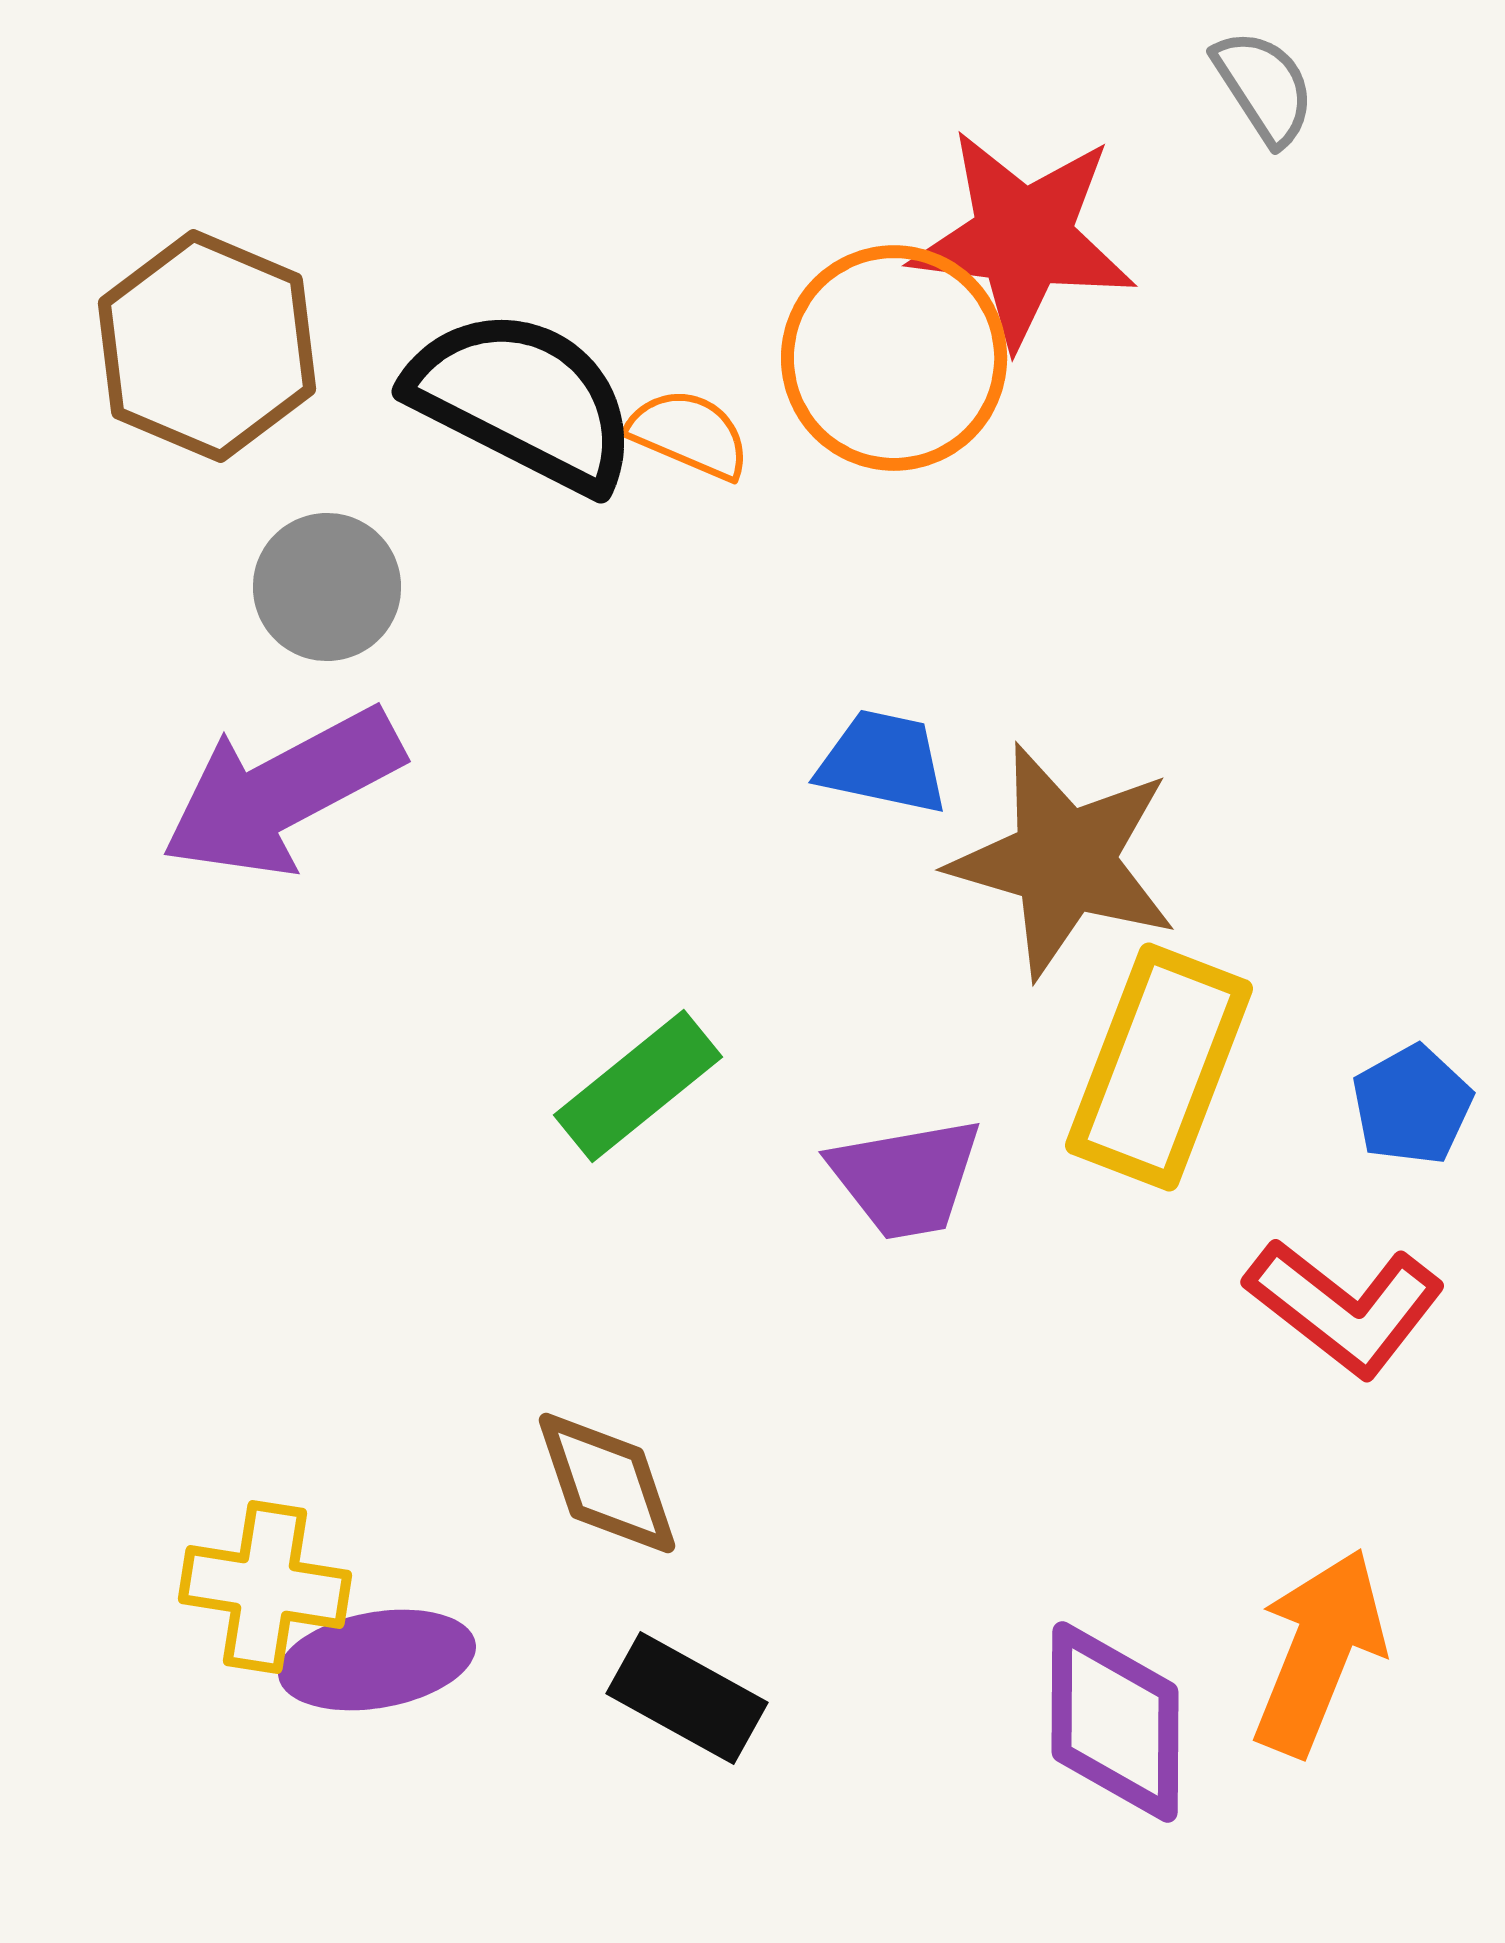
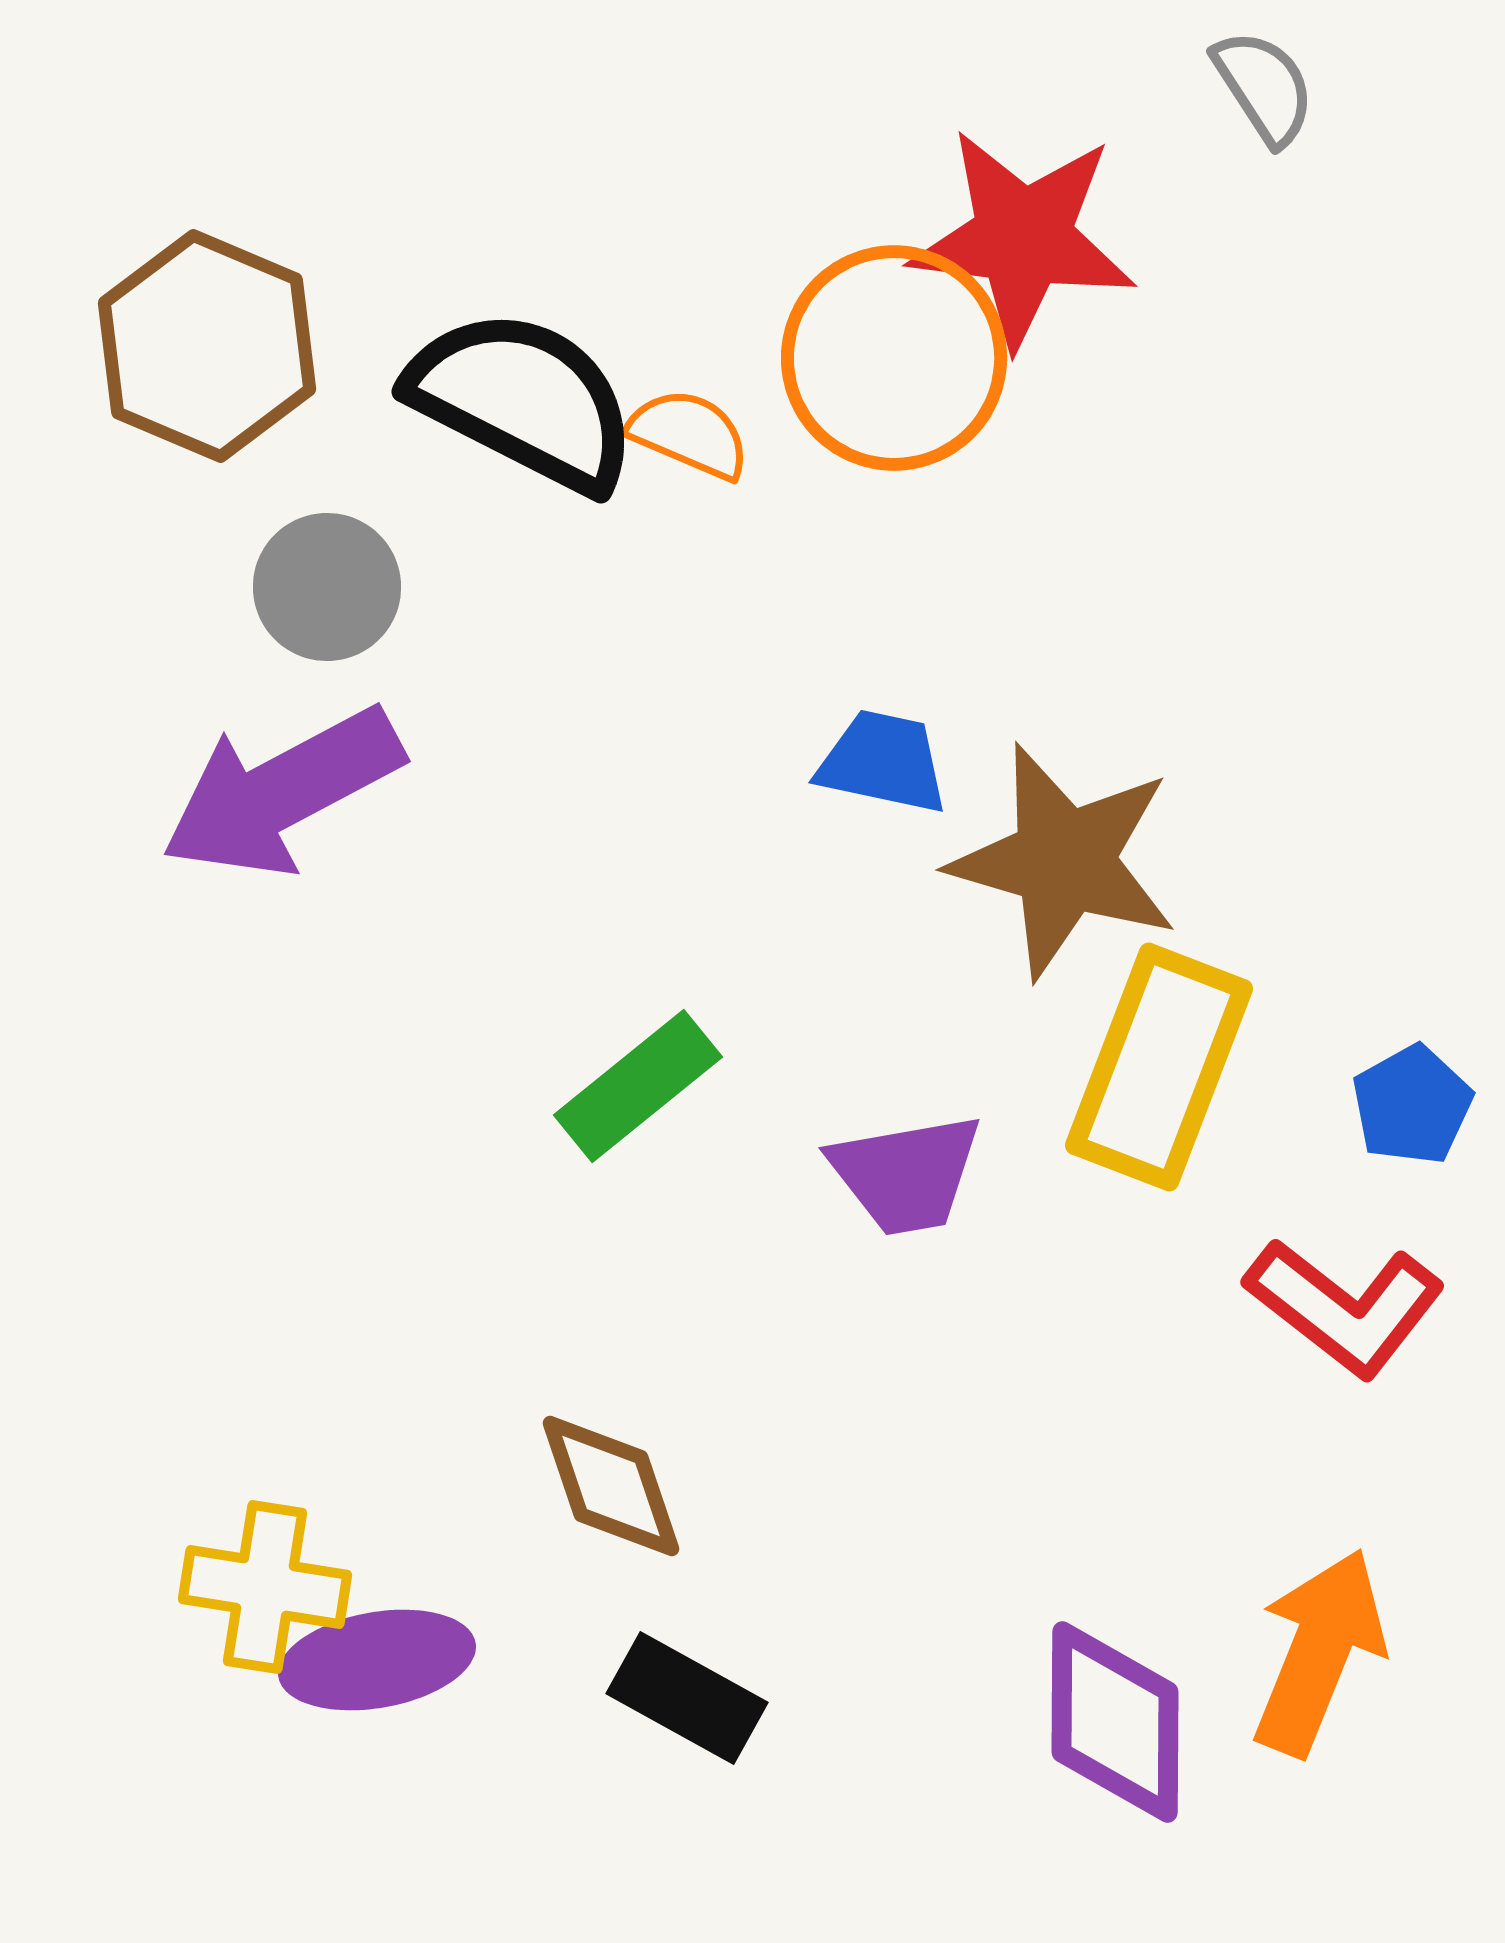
purple trapezoid: moved 4 px up
brown diamond: moved 4 px right, 3 px down
